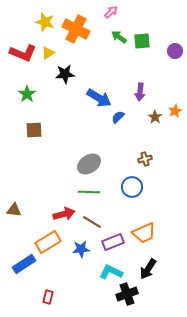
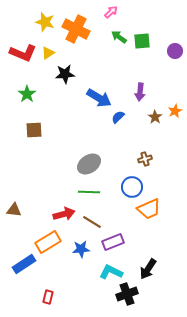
orange trapezoid: moved 5 px right, 24 px up
